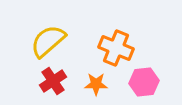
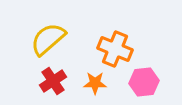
yellow semicircle: moved 2 px up
orange cross: moved 1 px left, 1 px down
orange star: moved 1 px left, 1 px up
